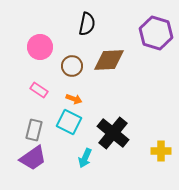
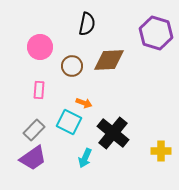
pink rectangle: rotated 60 degrees clockwise
orange arrow: moved 10 px right, 4 px down
gray rectangle: rotated 30 degrees clockwise
